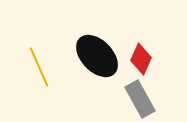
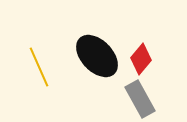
red diamond: rotated 16 degrees clockwise
